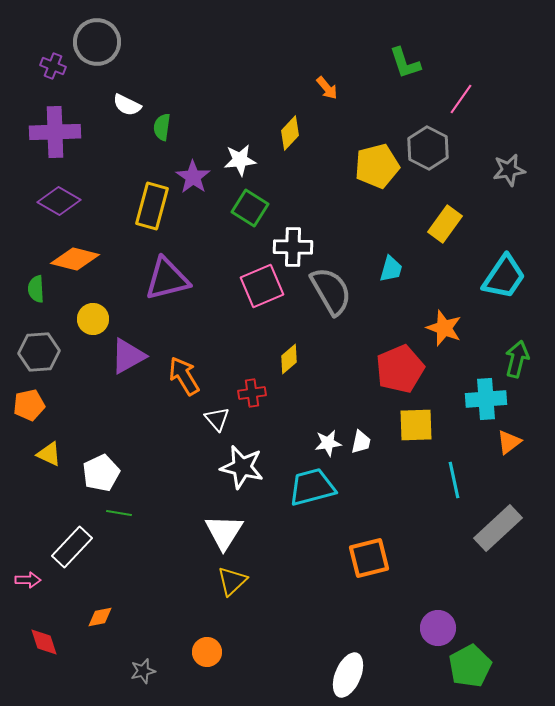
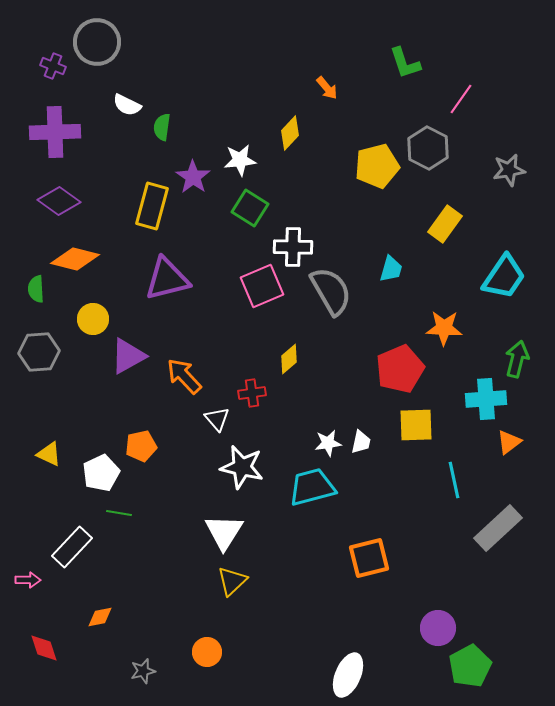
purple diamond at (59, 201): rotated 6 degrees clockwise
orange star at (444, 328): rotated 18 degrees counterclockwise
orange arrow at (184, 376): rotated 12 degrees counterclockwise
orange pentagon at (29, 405): moved 112 px right, 41 px down
red diamond at (44, 642): moved 6 px down
